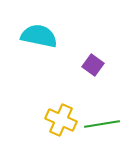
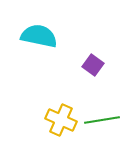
green line: moved 4 px up
